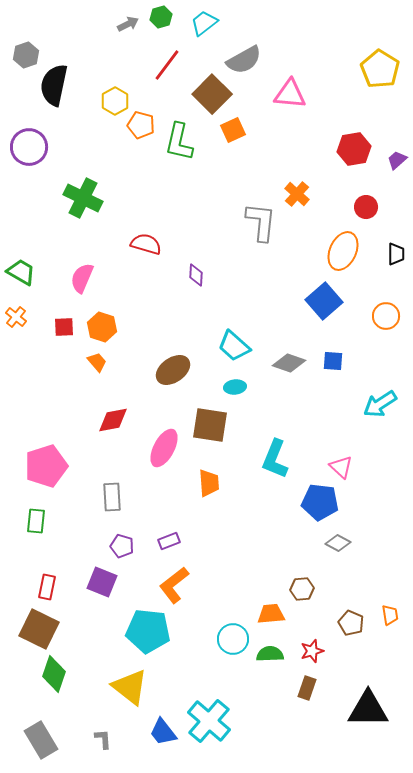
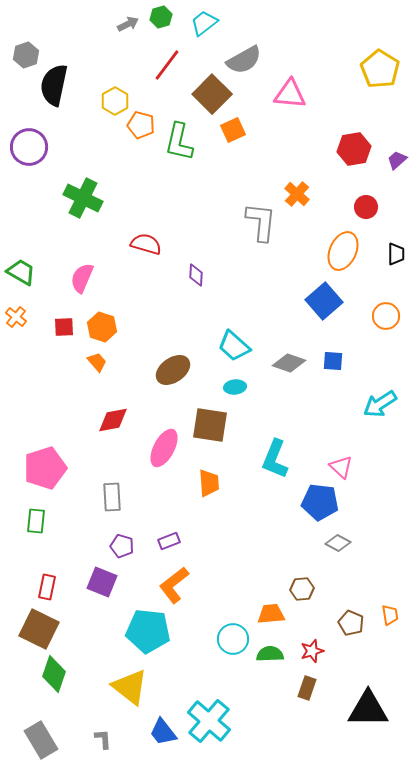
pink pentagon at (46, 466): moved 1 px left, 2 px down
